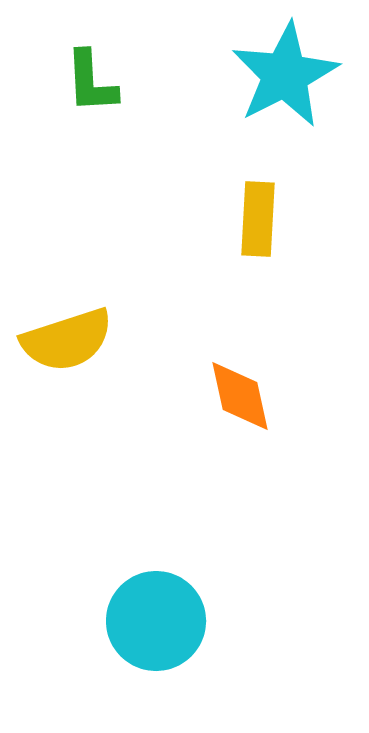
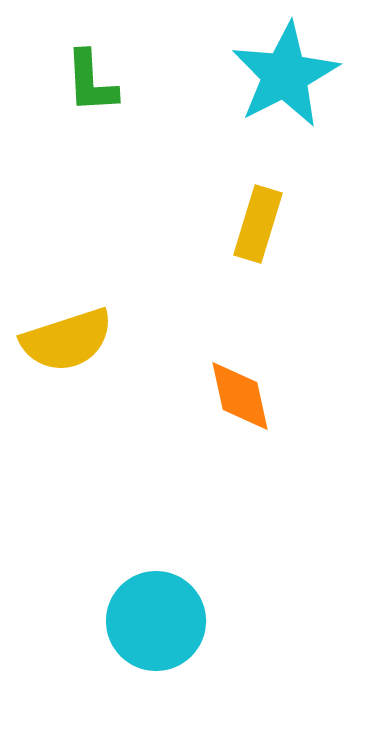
yellow rectangle: moved 5 px down; rotated 14 degrees clockwise
